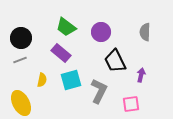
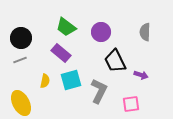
purple arrow: rotated 96 degrees clockwise
yellow semicircle: moved 3 px right, 1 px down
